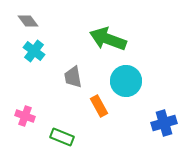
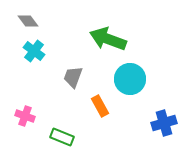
gray trapezoid: rotated 30 degrees clockwise
cyan circle: moved 4 px right, 2 px up
orange rectangle: moved 1 px right
